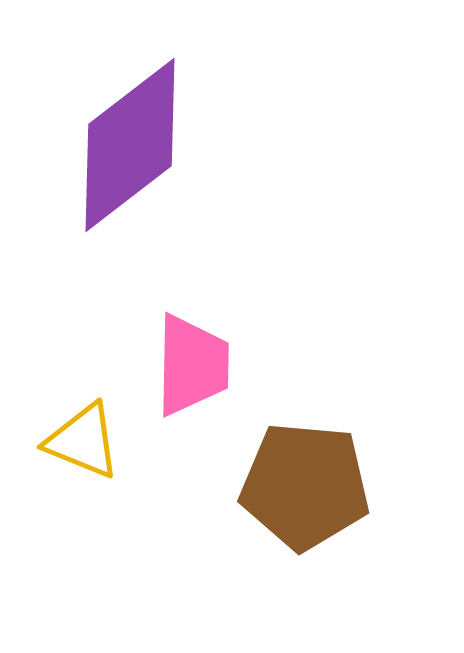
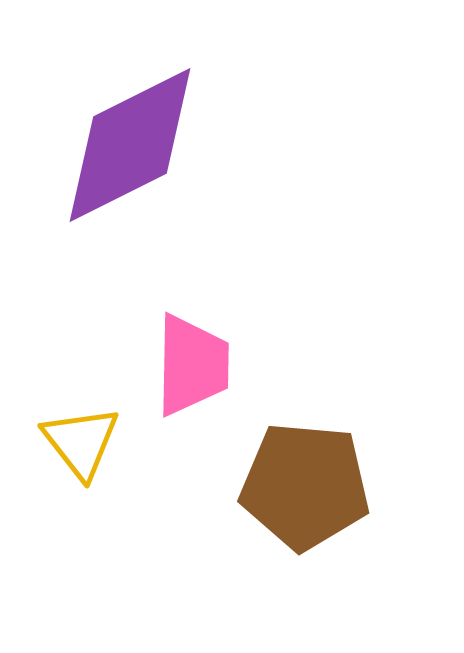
purple diamond: rotated 11 degrees clockwise
yellow triangle: moved 2 px left, 1 px down; rotated 30 degrees clockwise
